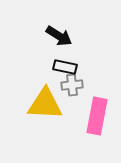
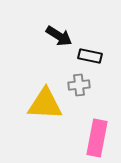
black rectangle: moved 25 px right, 11 px up
gray cross: moved 7 px right
pink rectangle: moved 22 px down
